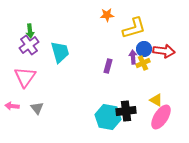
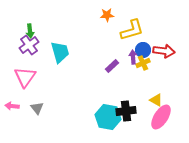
yellow L-shape: moved 2 px left, 2 px down
blue circle: moved 1 px left, 1 px down
purple rectangle: moved 4 px right; rotated 32 degrees clockwise
